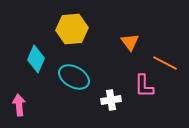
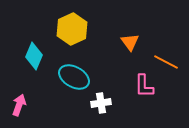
yellow hexagon: rotated 20 degrees counterclockwise
cyan diamond: moved 2 px left, 3 px up
orange line: moved 1 px right, 1 px up
white cross: moved 10 px left, 3 px down
pink arrow: rotated 25 degrees clockwise
